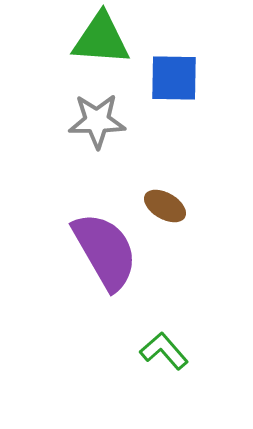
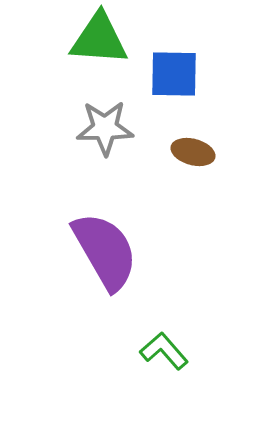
green triangle: moved 2 px left
blue square: moved 4 px up
gray star: moved 8 px right, 7 px down
brown ellipse: moved 28 px right, 54 px up; rotated 15 degrees counterclockwise
